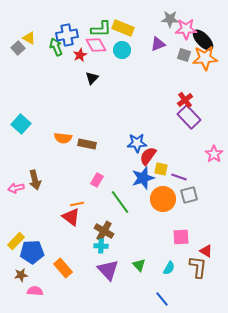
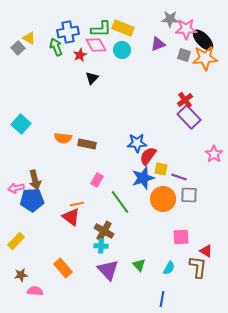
blue cross at (67, 35): moved 1 px right, 3 px up
gray square at (189, 195): rotated 18 degrees clockwise
blue pentagon at (32, 252): moved 52 px up
blue line at (162, 299): rotated 49 degrees clockwise
